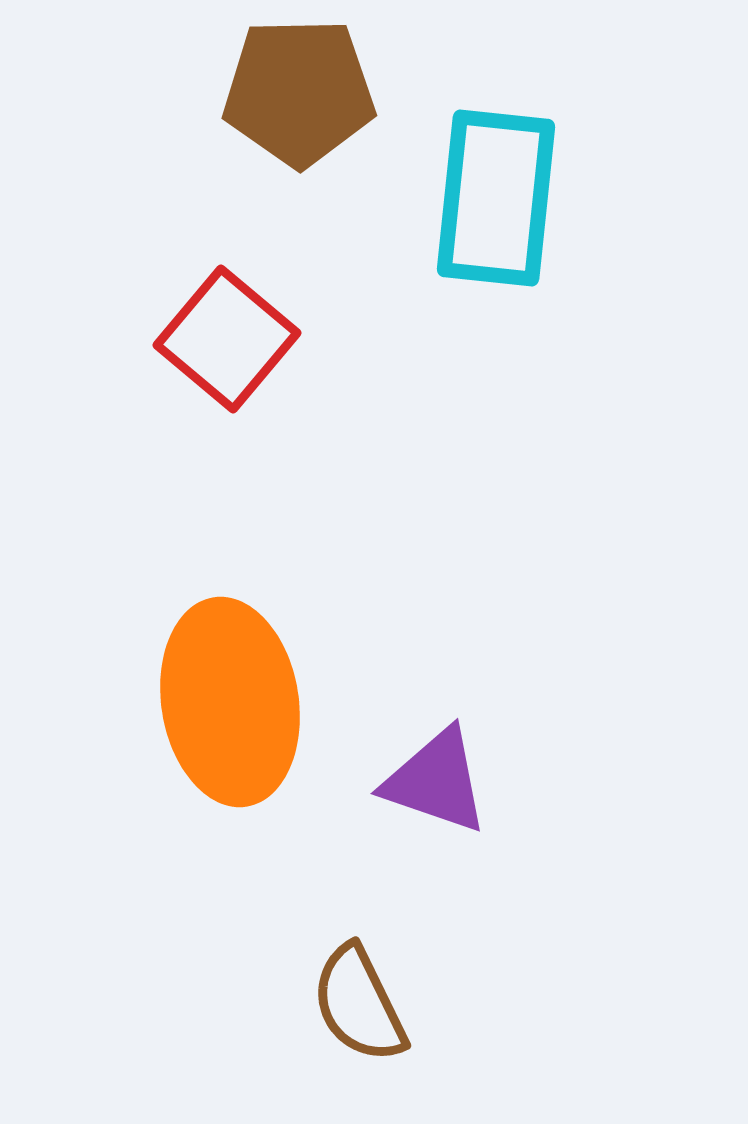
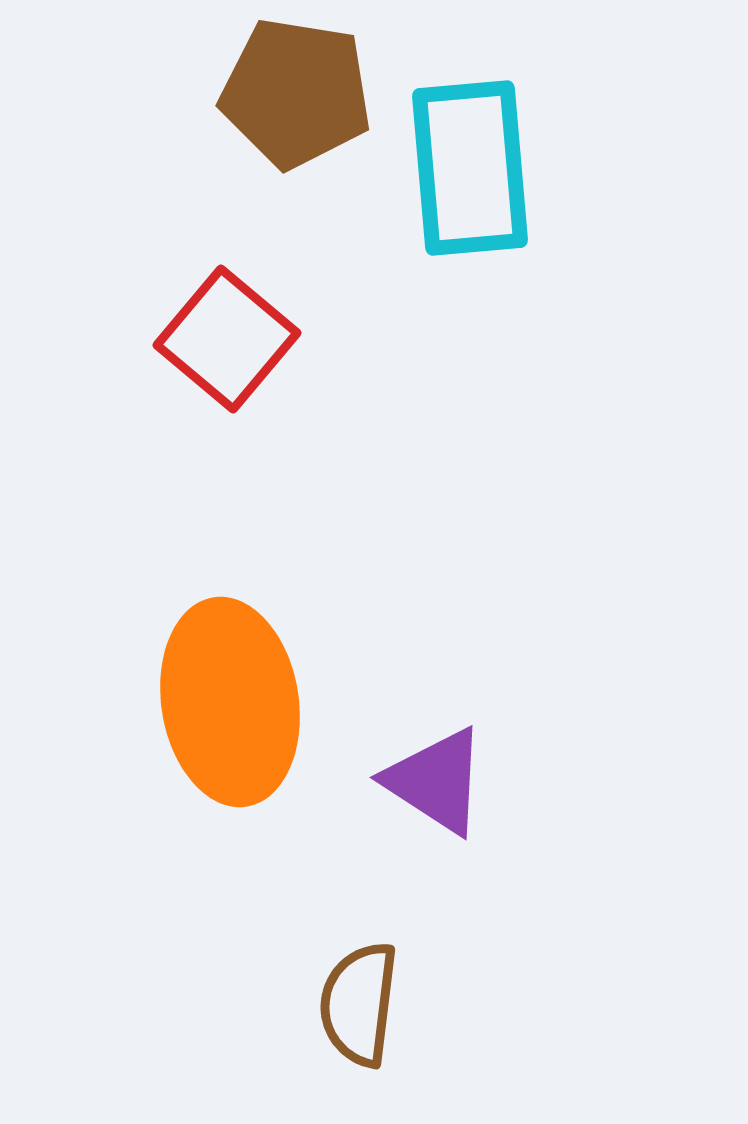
brown pentagon: moved 3 px left, 1 px down; rotated 10 degrees clockwise
cyan rectangle: moved 26 px left, 30 px up; rotated 11 degrees counterclockwise
purple triangle: rotated 14 degrees clockwise
brown semicircle: rotated 33 degrees clockwise
